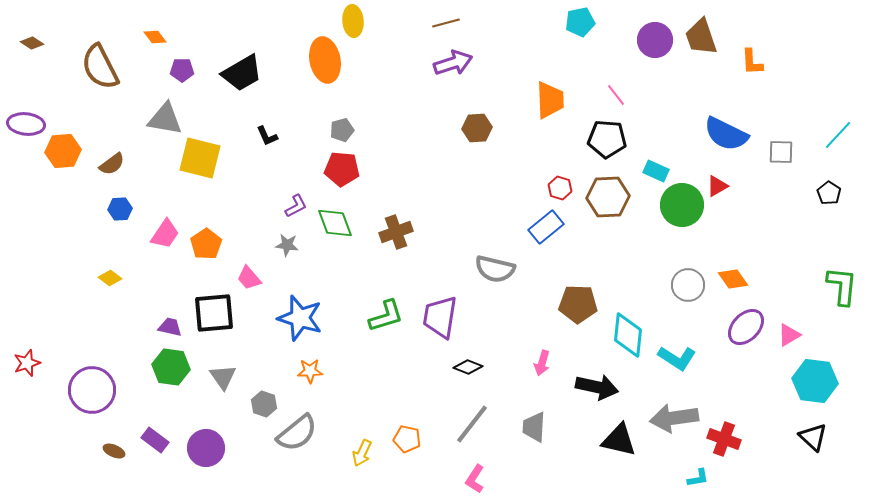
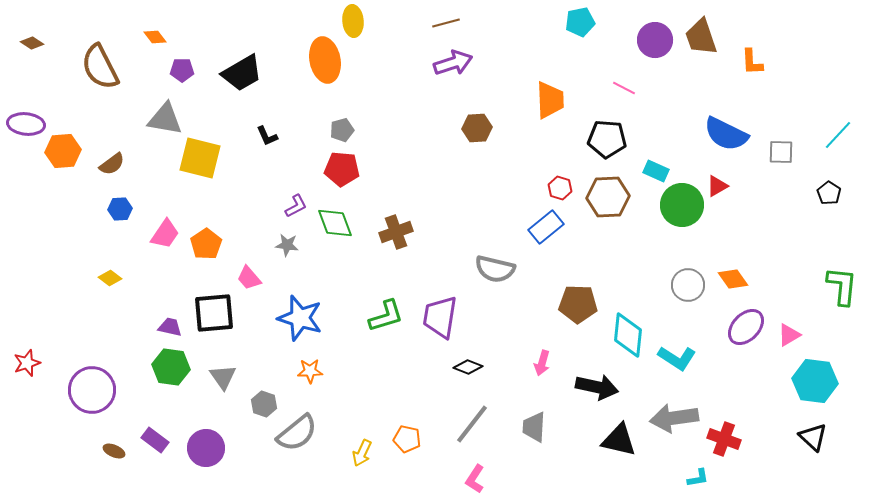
pink line at (616, 95): moved 8 px right, 7 px up; rotated 25 degrees counterclockwise
